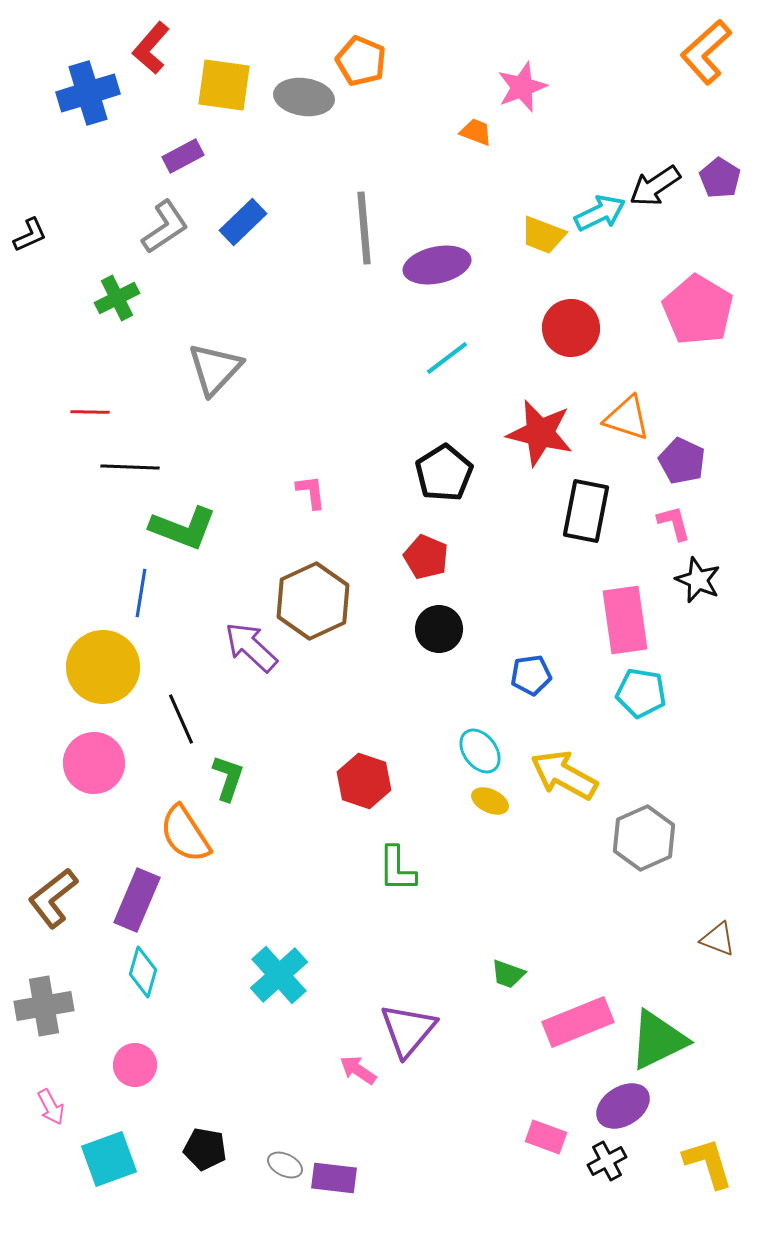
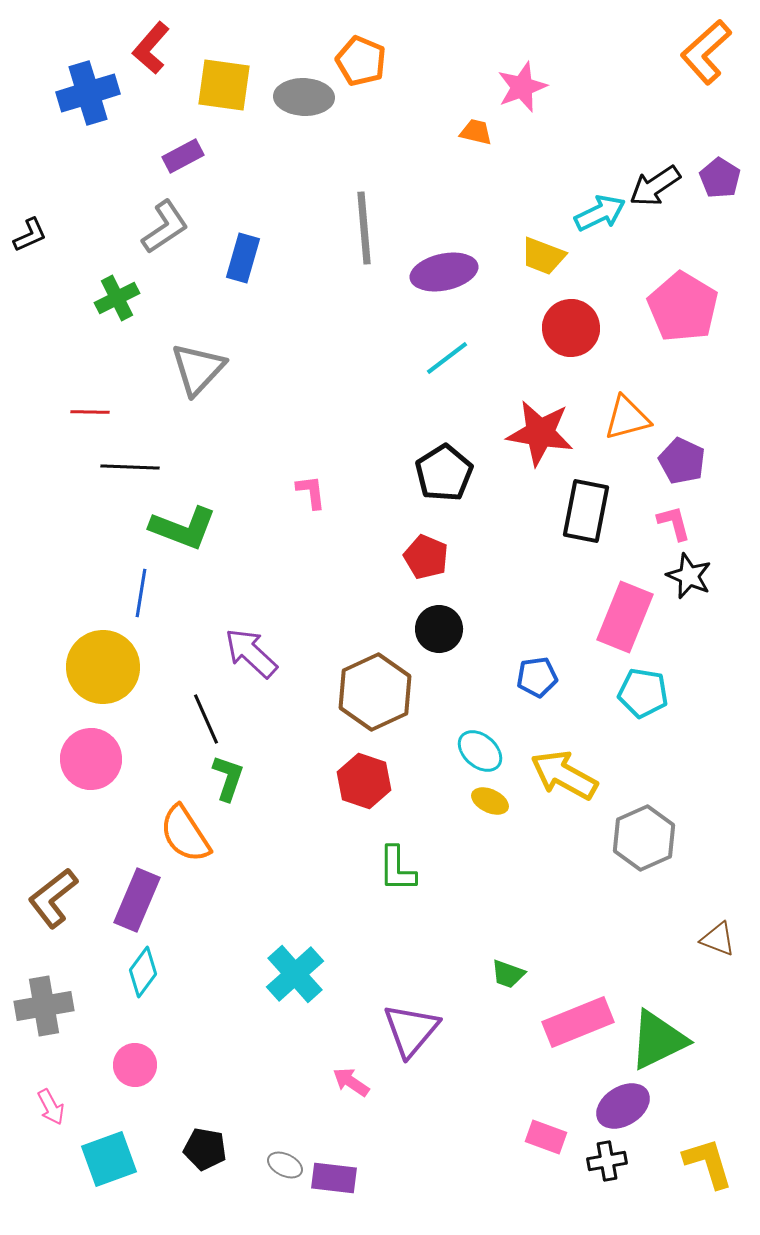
gray ellipse at (304, 97): rotated 6 degrees counterclockwise
orange trapezoid at (476, 132): rotated 8 degrees counterclockwise
blue rectangle at (243, 222): moved 36 px down; rotated 30 degrees counterclockwise
yellow trapezoid at (543, 235): moved 21 px down
purple ellipse at (437, 265): moved 7 px right, 7 px down
pink pentagon at (698, 310): moved 15 px left, 3 px up
gray triangle at (215, 369): moved 17 px left
orange triangle at (627, 418): rotated 33 degrees counterclockwise
red star at (540, 433): rotated 4 degrees counterclockwise
black star at (698, 580): moved 9 px left, 4 px up
brown hexagon at (313, 601): moved 62 px right, 91 px down
pink rectangle at (625, 620): moved 3 px up; rotated 30 degrees clockwise
purple arrow at (251, 647): moved 6 px down
blue pentagon at (531, 675): moved 6 px right, 2 px down
cyan pentagon at (641, 693): moved 2 px right
black line at (181, 719): moved 25 px right
cyan ellipse at (480, 751): rotated 12 degrees counterclockwise
pink circle at (94, 763): moved 3 px left, 4 px up
cyan diamond at (143, 972): rotated 21 degrees clockwise
cyan cross at (279, 975): moved 16 px right, 1 px up
purple triangle at (408, 1030): moved 3 px right
pink arrow at (358, 1070): moved 7 px left, 12 px down
black cross at (607, 1161): rotated 18 degrees clockwise
